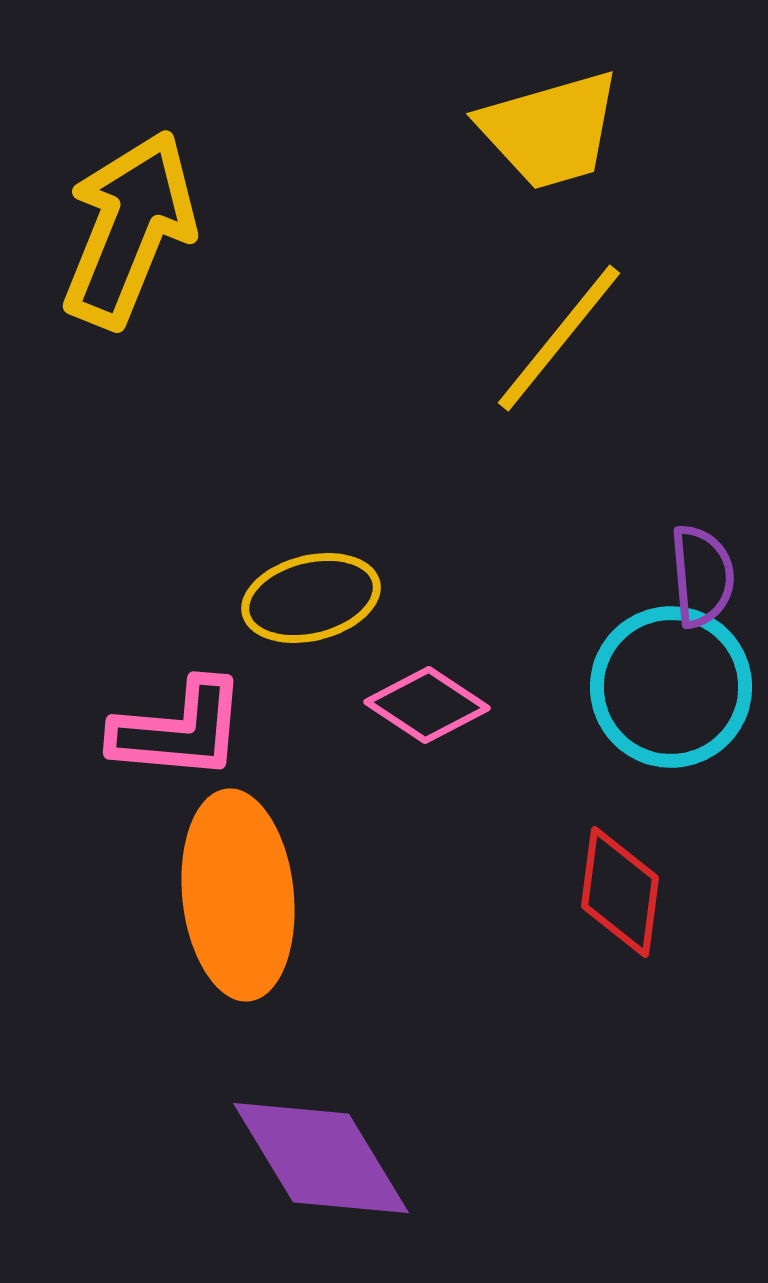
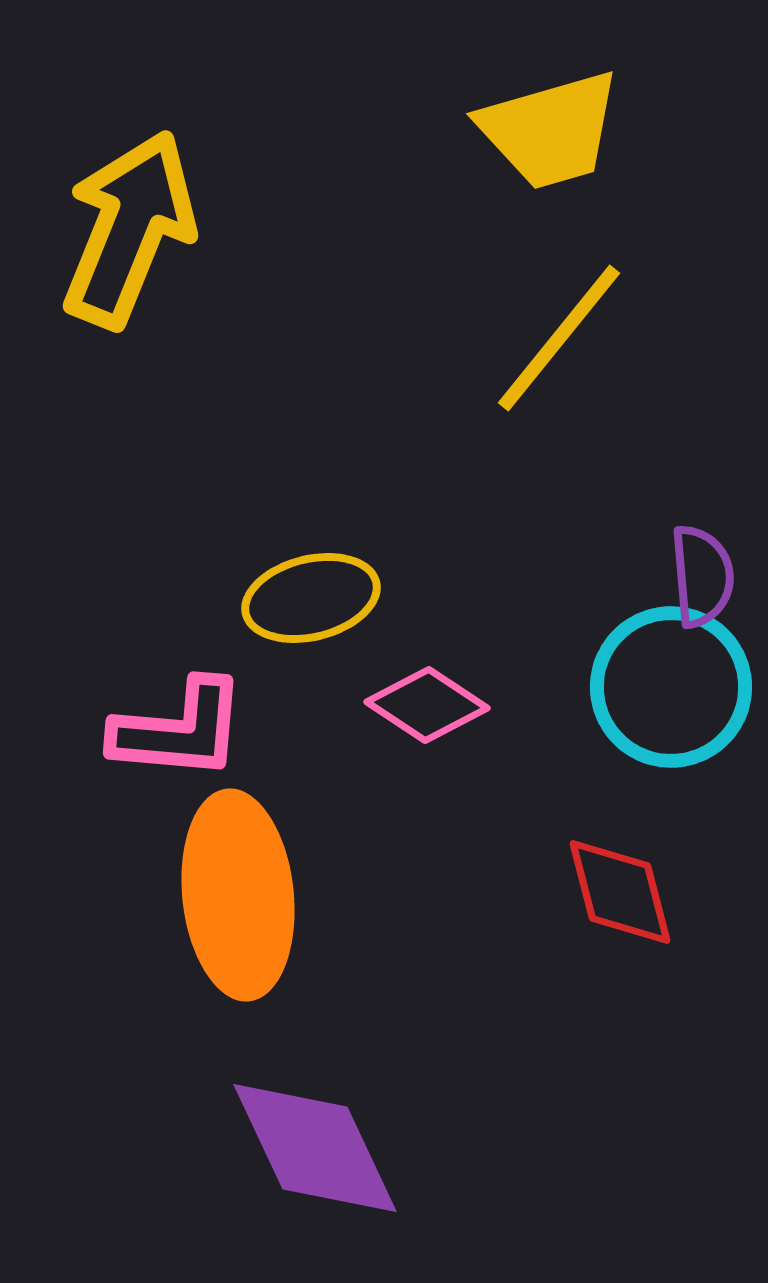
red diamond: rotated 22 degrees counterclockwise
purple diamond: moved 6 px left, 10 px up; rotated 6 degrees clockwise
